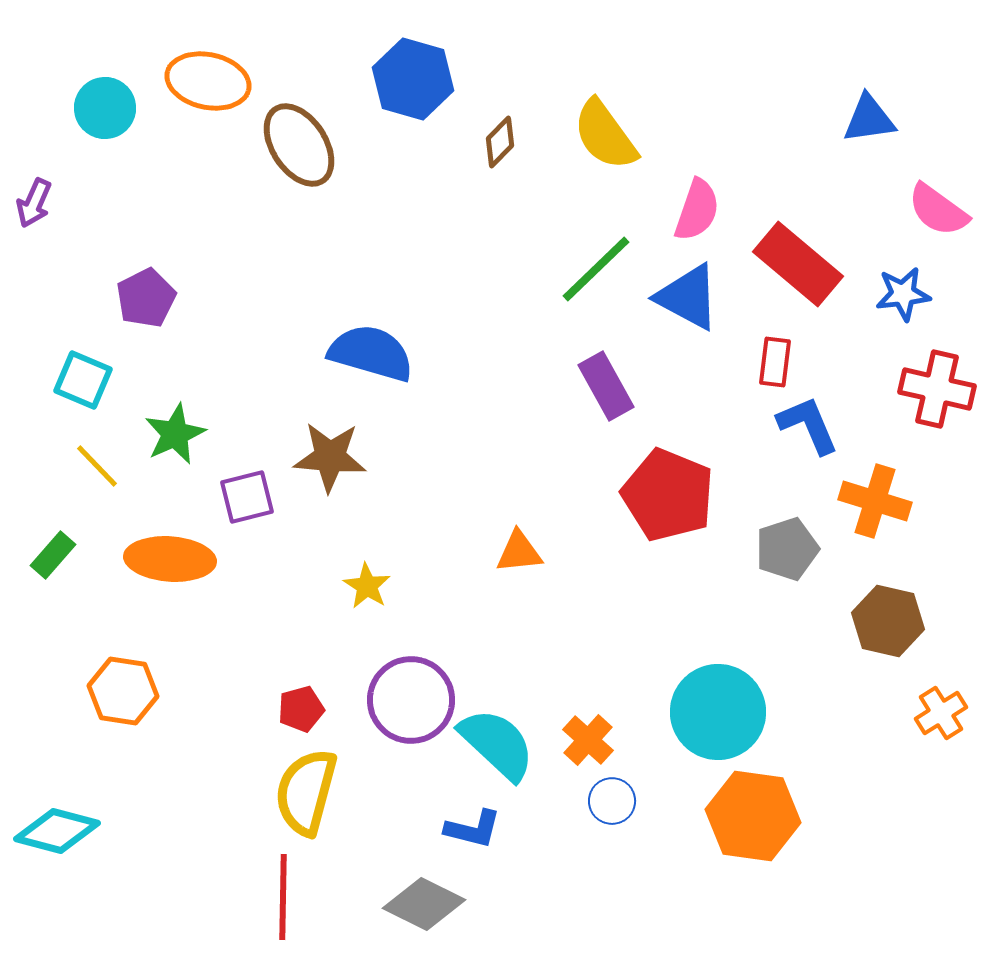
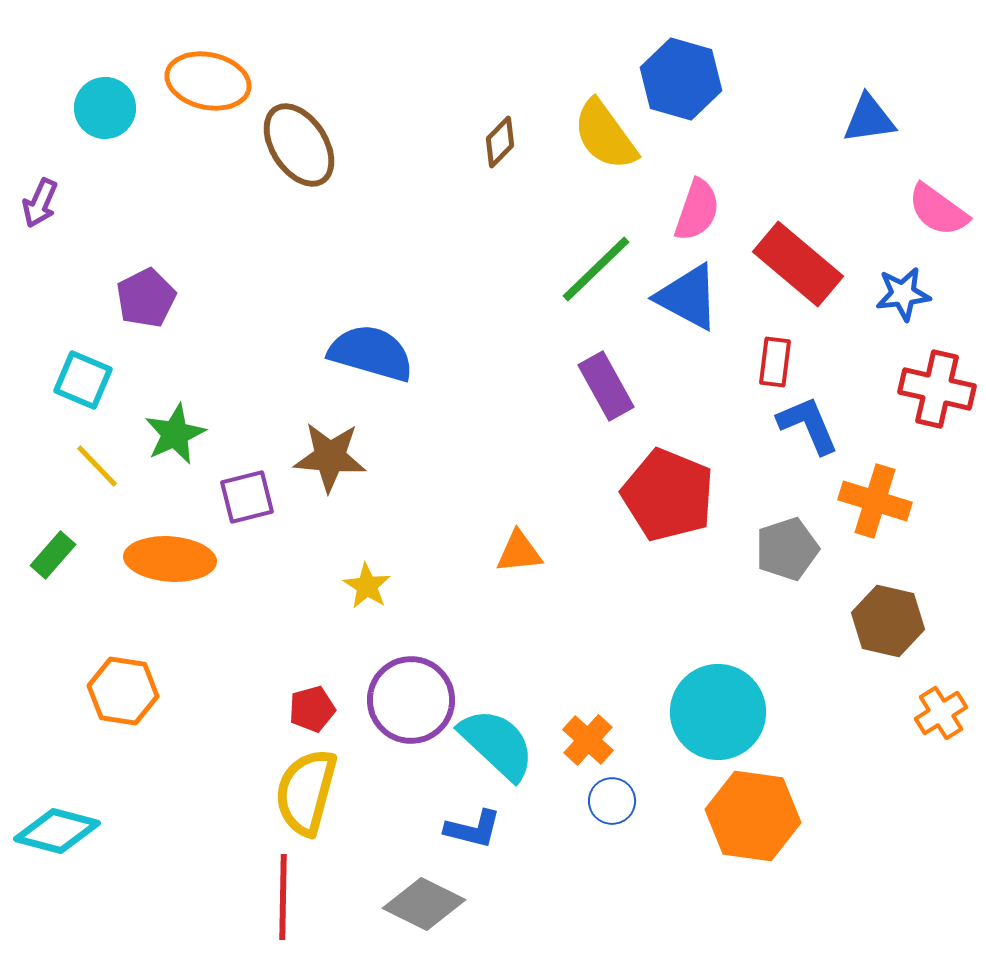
blue hexagon at (413, 79): moved 268 px right
purple arrow at (34, 203): moved 6 px right
red pentagon at (301, 709): moved 11 px right
